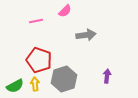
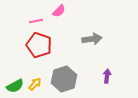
pink semicircle: moved 6 px left
gray arrow: moved 6 px right, 4 px down
red pentagon: moved 15 px up
yellow arrow: rotated 48 degrees clockwise
